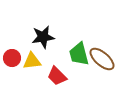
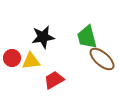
green trapezoid: moved 8 px right, 17 px up
yellow triangle: moved 1 px left
red trapezoid: moved 3 px left, 4 px down; rotated 105 degrees clockwise
